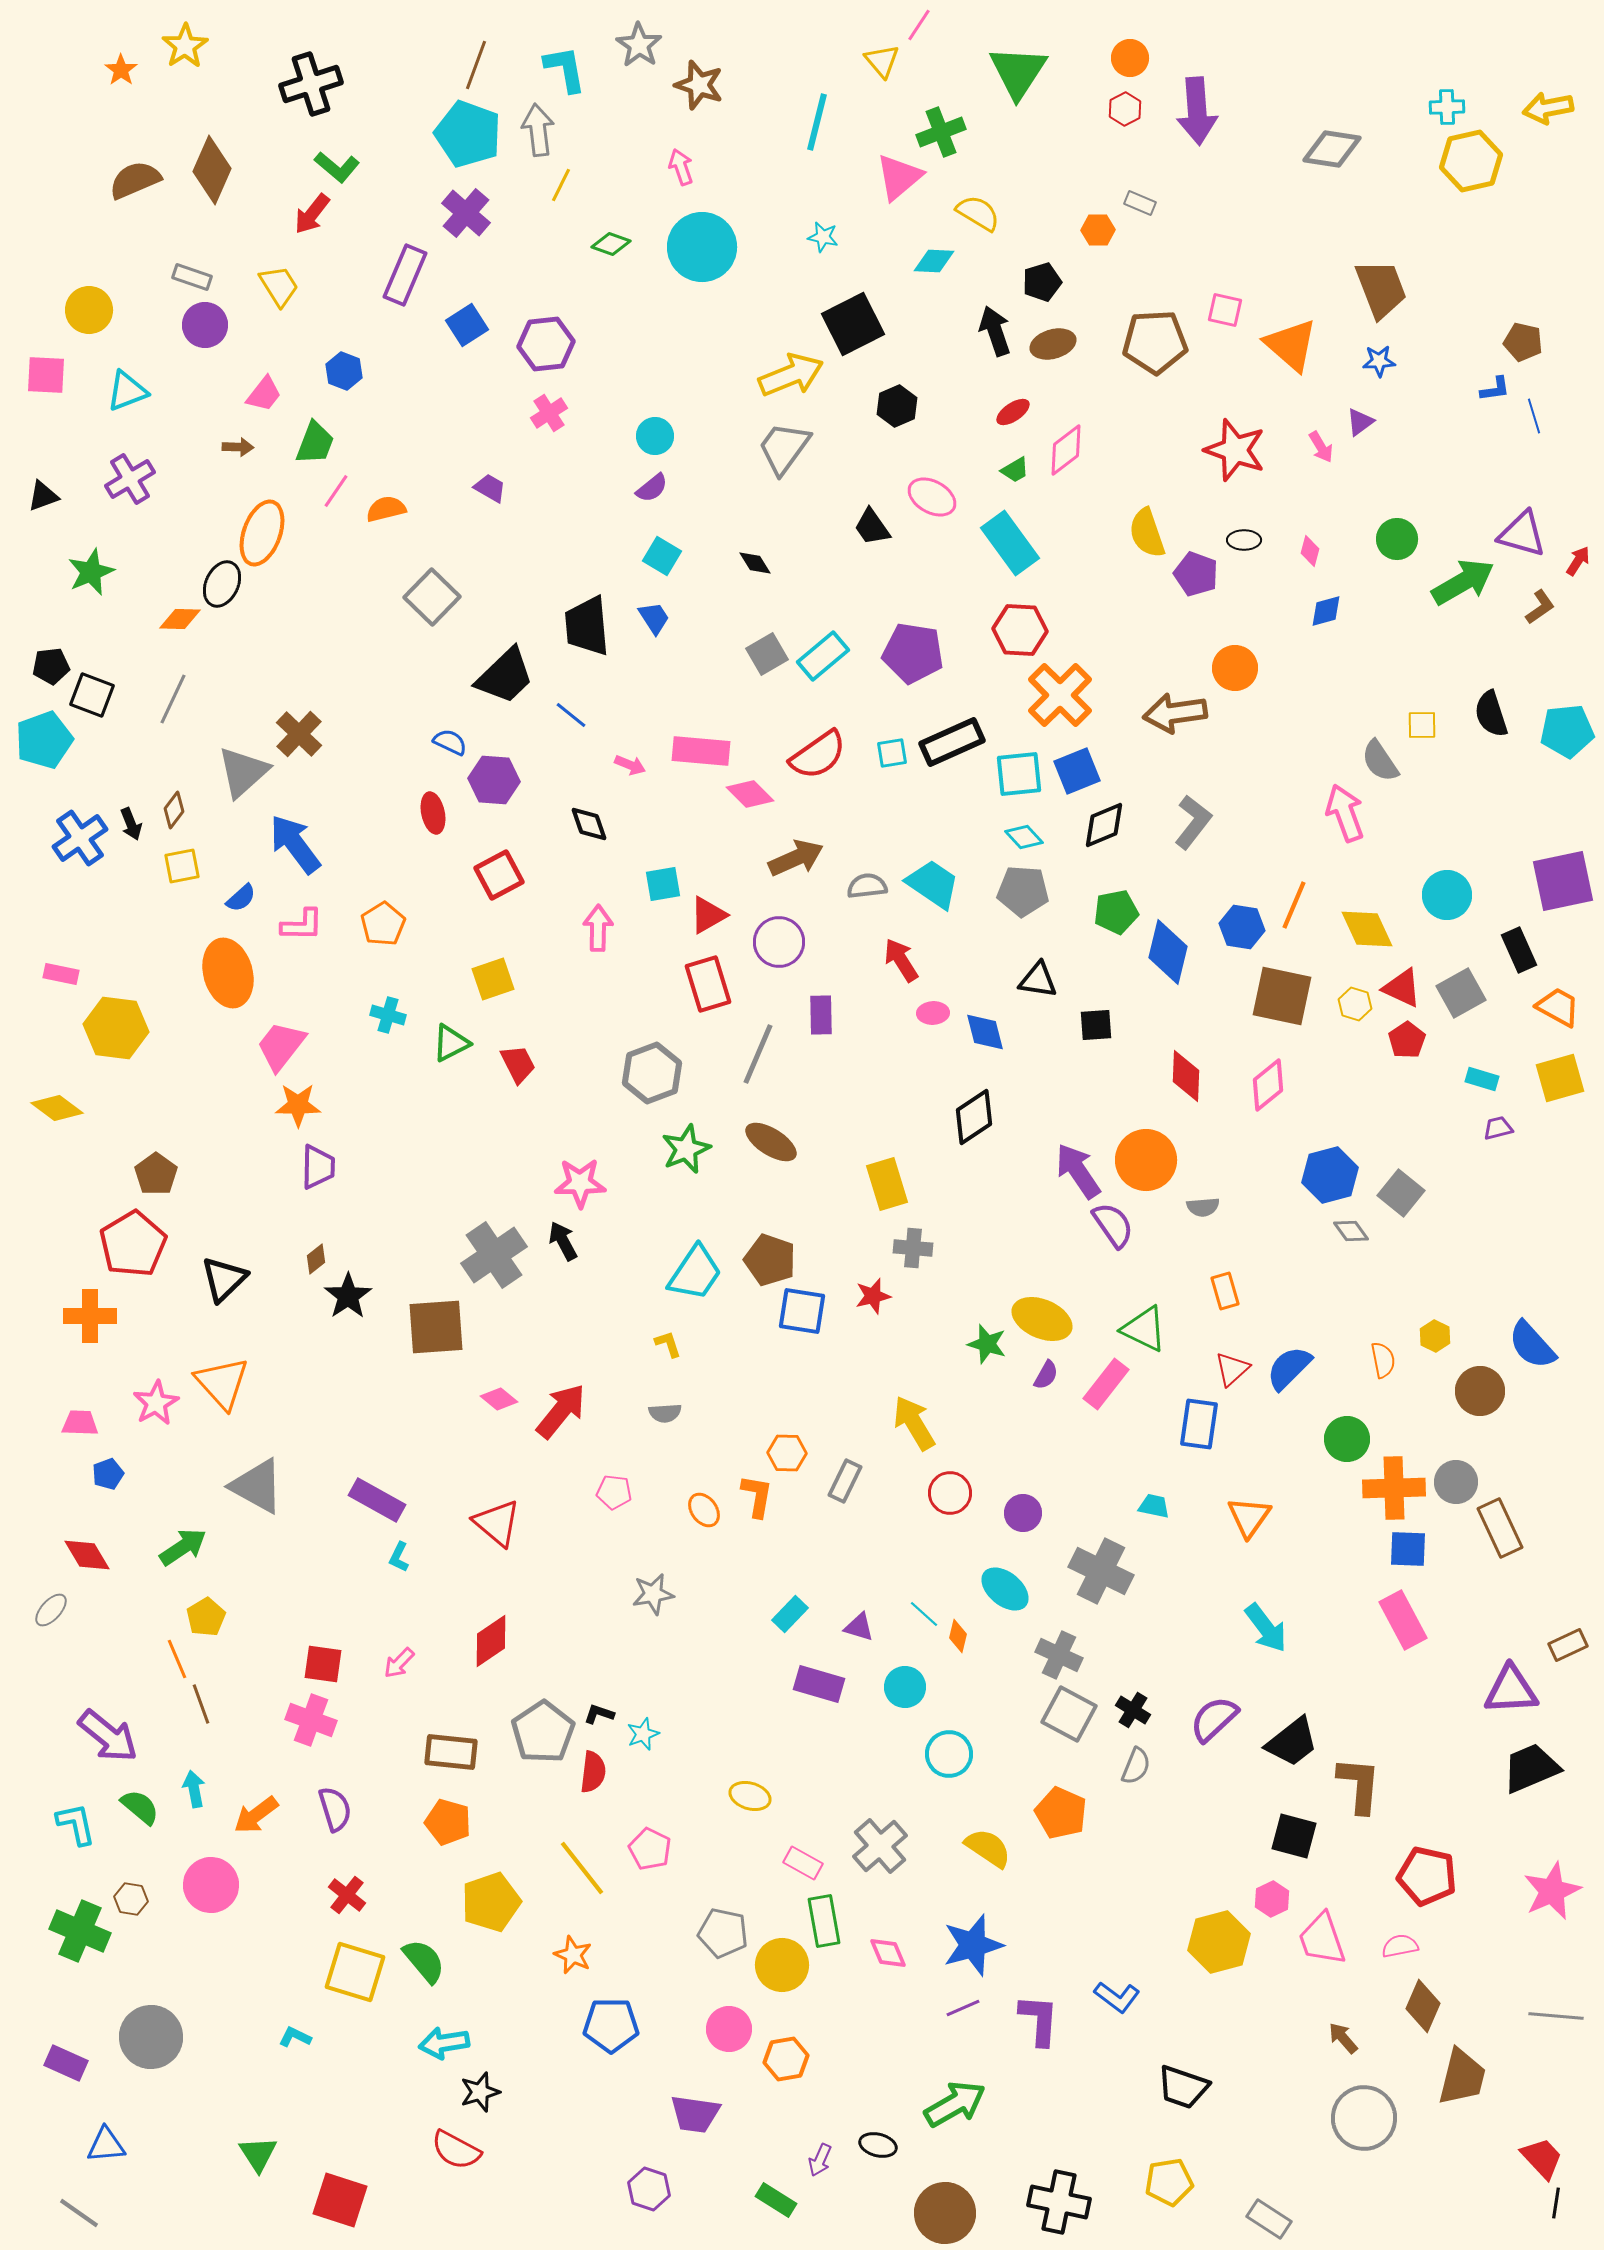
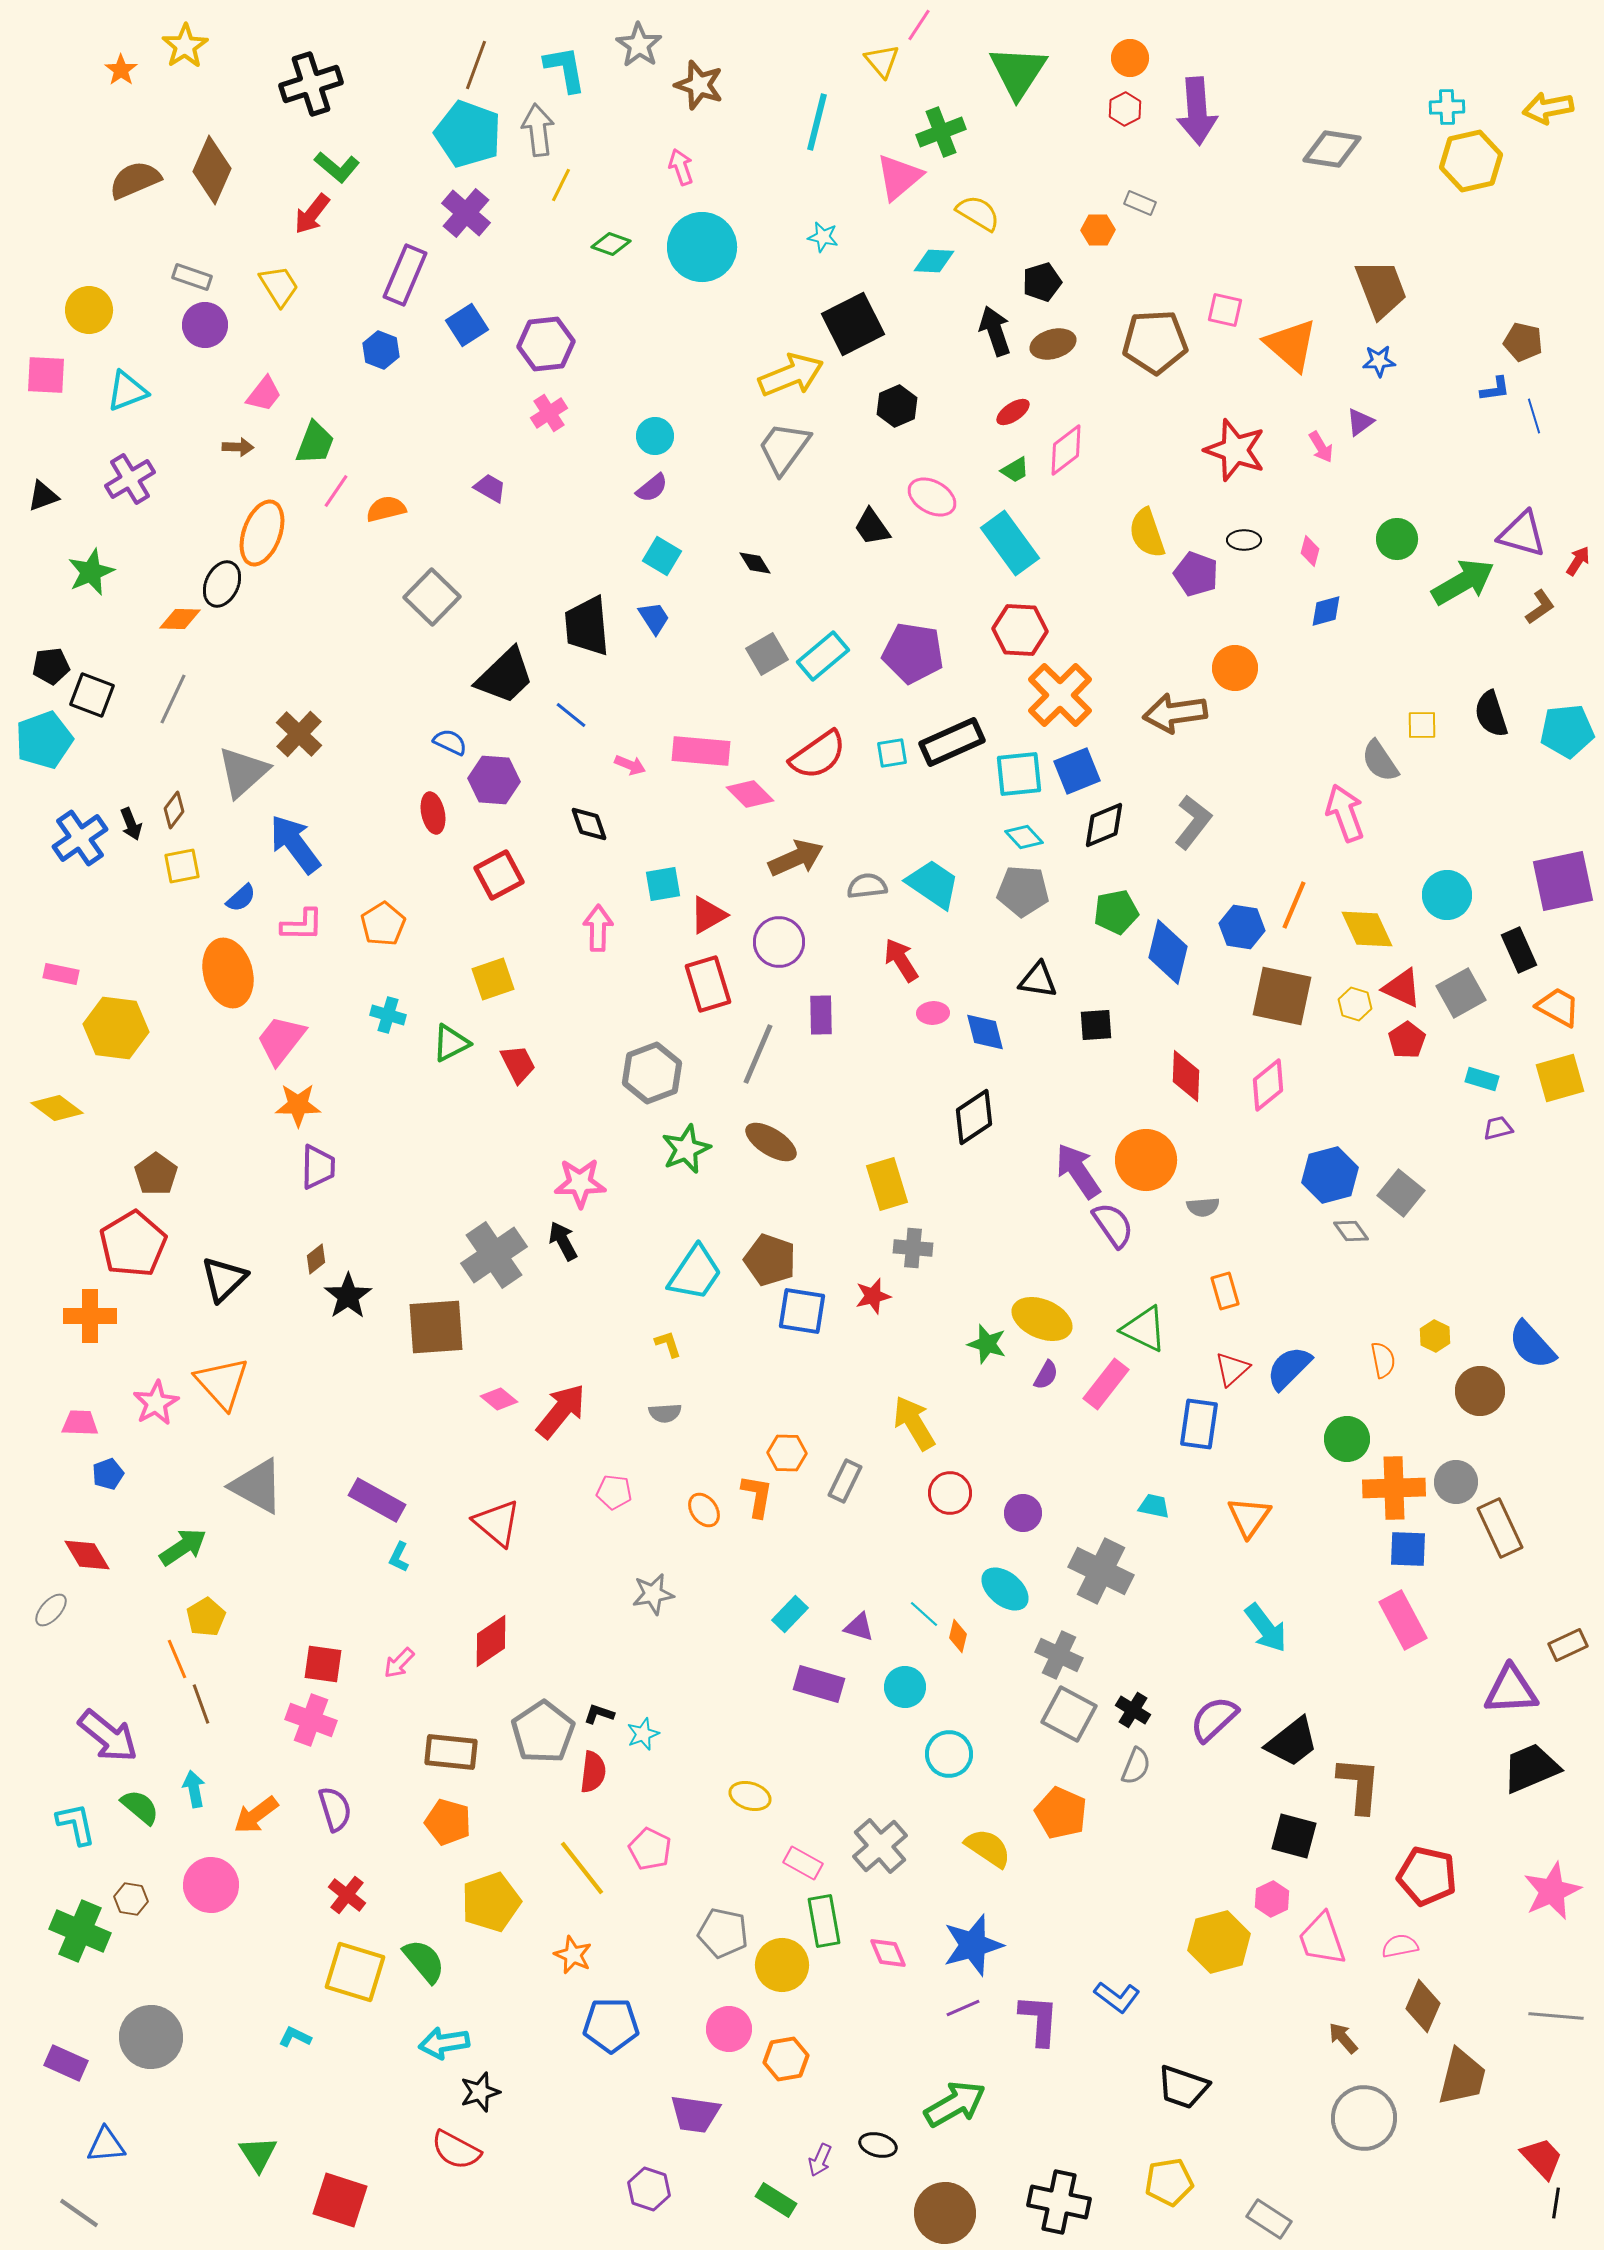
blue hexagon at (344, 371): moved 37 px right, 21 px up
pink trapezoid at (281, 1046): moved 6 px up
